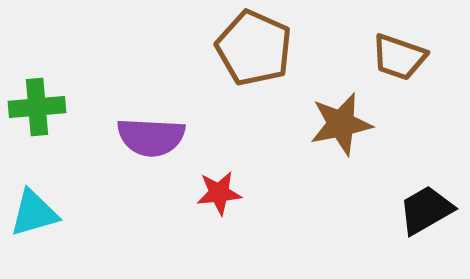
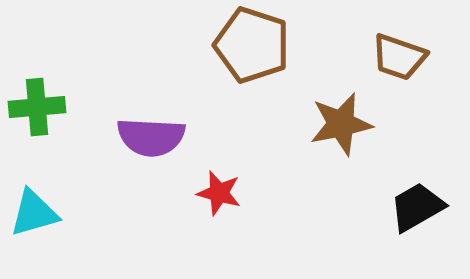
brown pentagon: moved 2 px left, 3 px up; rotated 6 degrees counterclockwise
red star: rotated 21 degrees clockwise
black trapezoid: moved 9 px left, 3 px up
